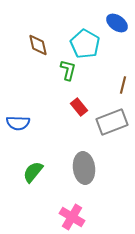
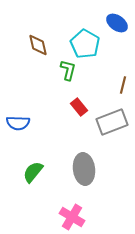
gray ellipse: moved 1 px down
